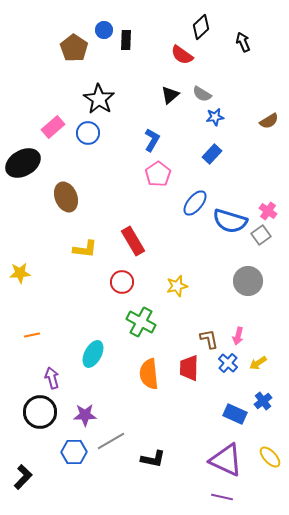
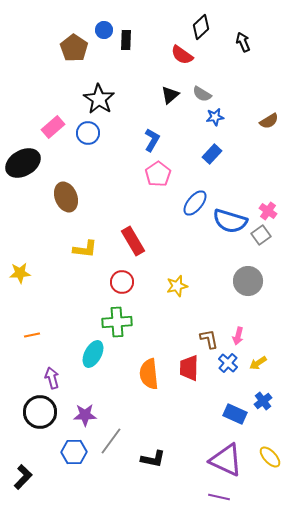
green cross at (141, 322): moved 24 px left; rotated 32 degrees counterclockwise
gray line at (111, 441): rotated 24 degrees counterclockwise
purple line at (222, 497): moved 3 px left
